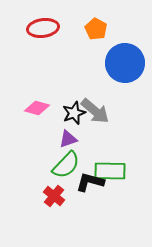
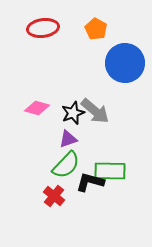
black star: moved 1 px left
